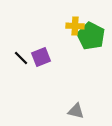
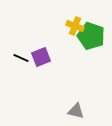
yellow cross: rotated 18 degrees clockwise
green pentagon: rotated 8 degrees counterclockwise
black line: rotated 21 degrees counterclockwise
